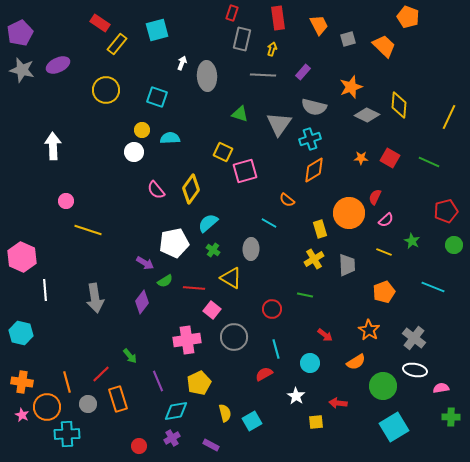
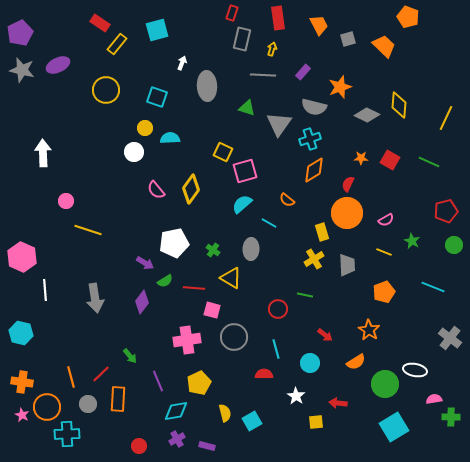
gray ellipse at (207, 76): moved 10 px down
orange star at (351, 87): moved 11 px left
green triangle at (240, 114): moved 7 px right, 6 px up
yellow line at (449, 117): moved 3 px left, 1 px down
yellow circle at (142, 130): moved 3 px right, 2 px up
white arrow at (53, 146): moved 10 px left, 7 px down
red square at (390, 158): moved 2 px down
red semicircle at (375, 197): moved 27 px left, 13 px up
orange circle at (349, 213): moved 2 px left
pink semicircle at (386, 220): rotated 14 degrees clockwise
cyan semicircle at (208, 223): moved 34 px right, 19 px up
yellow rectangle at (320, 229): moved 2 px right, 3 px down
red circle at (272, 309): moved 6 px right
pink square at (212, 310): rotated 24 degrees counterclockwise
gray cross at (414, 338): moved 36 px right
red semicircle at (264, 374): rotated 30 degrees clockwise
orange line at (67, 382): moved 4 px right, 5 px up
green circle at (383, 386): moved 2 px right, 2 px up
pink semicircle at (441, 388): moved 7 px left, 11 px down
orange rectangle at (118, 399): rotated 20 degrees clockwise
purple cross at (172, 438): moved 5 px right, 1 px down
purple rectangle at (211, 445): moved 4 px left, 1 px down; rotated 14 degrees counterclockwise
